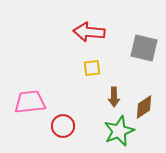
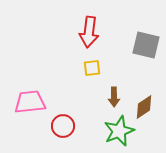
red arrow: rotated 88 degrees counterclockwise
gray square: moved 2 px right, 3 px up
